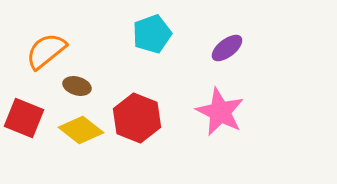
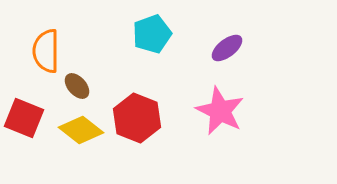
orange semicircle: rotated 51 degrees counterclockwise
brown ellipse: rotated 32 degrees clockwise
pink star: moved 1 px up
